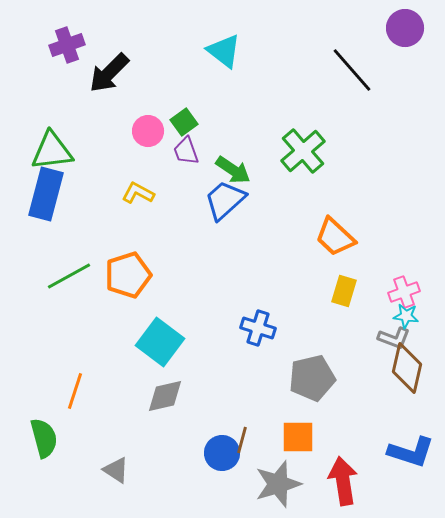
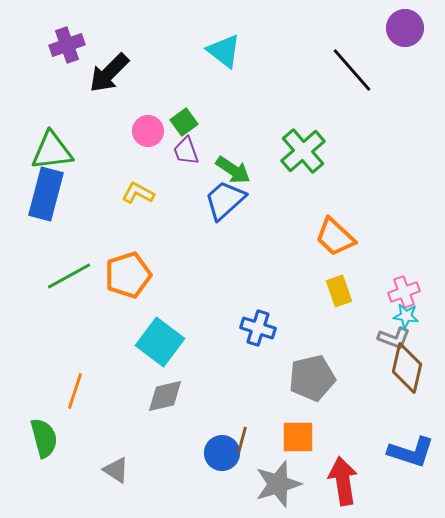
yellow rectangle: moved 5 px left; rotated 36 degrees counterclockwise
